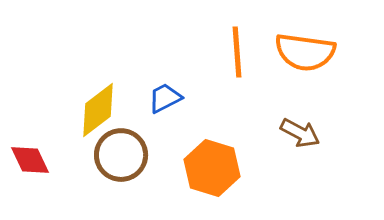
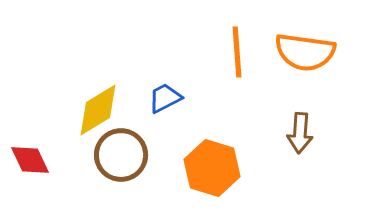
yellow diamond: rotated 6 degrees clockwise
brown arrow: rotated 66 degrees clockwise
